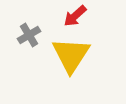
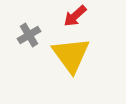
yellow triangle: rotated 9 degrees counterclockwise
